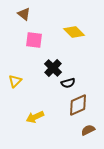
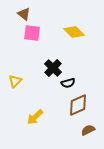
pink square: moved 2 px left, 7 px up
yellow arrow: rotated 18 degrees counterclockwise
